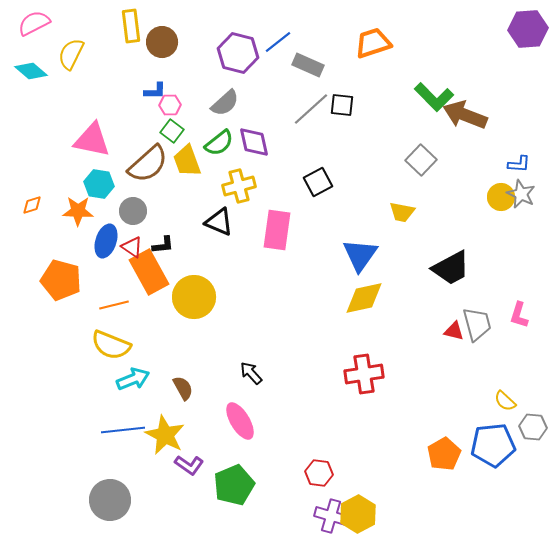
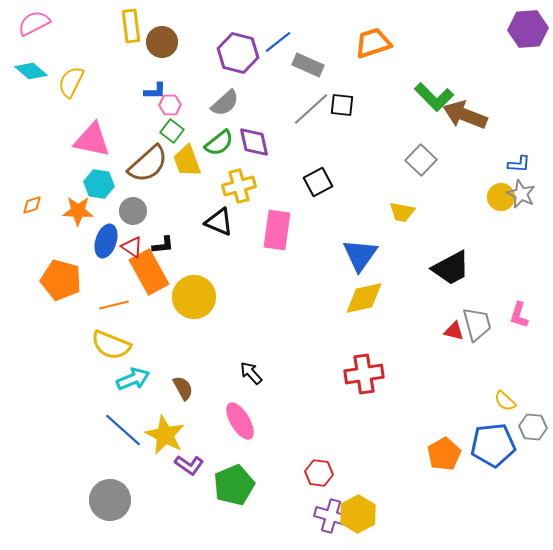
yellow semicircle at (71, 54): moved 28 px down
blue line at (123, 430): rotated 48 degrees clockwise
